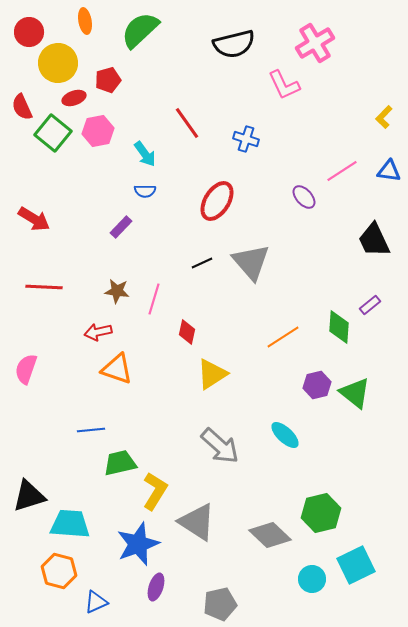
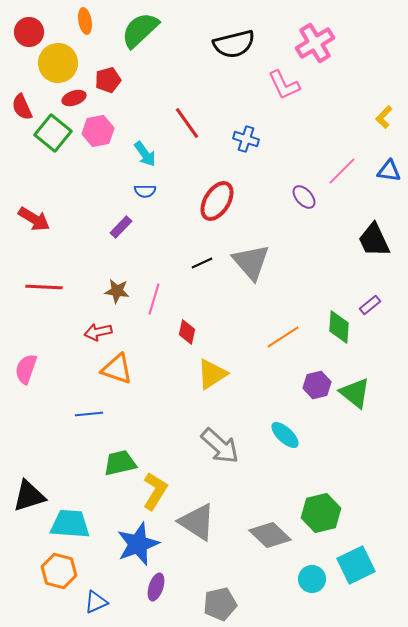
pink line at (342, 171): rotated 12 degrees counterclockwise
blue line at (91, 430): moved 2 px left, 16 px up
